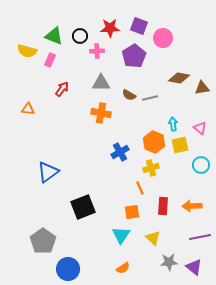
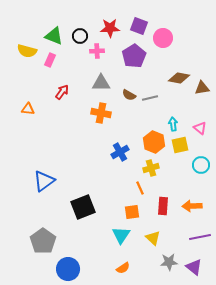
red arrow: moved 3 px down
blue triangle: moved 4 px left, 9 px down
